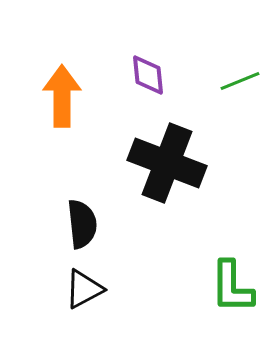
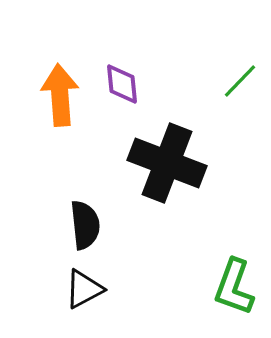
purple diamond: moved 26 px left, 9 px down
green line: rotated 24 degrees counterclockwise
orange arrow: moved 2 px left, 1 px up; rotated 4 degrees counterclockwise
black semicircle: moved 3 px right, 1 px down
green L-shape: moved 2 px right; rotated 20 degrees clockwise
